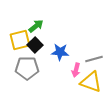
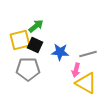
black square: rotated 21 degrees counterclockwise
gray line: moved 6 px left, 5 px up
gray pentagon: moved 1 px right, 1 px down
yellow triangle: moved 5 px left, 1 px down; rotated 10 degrees clockwise
